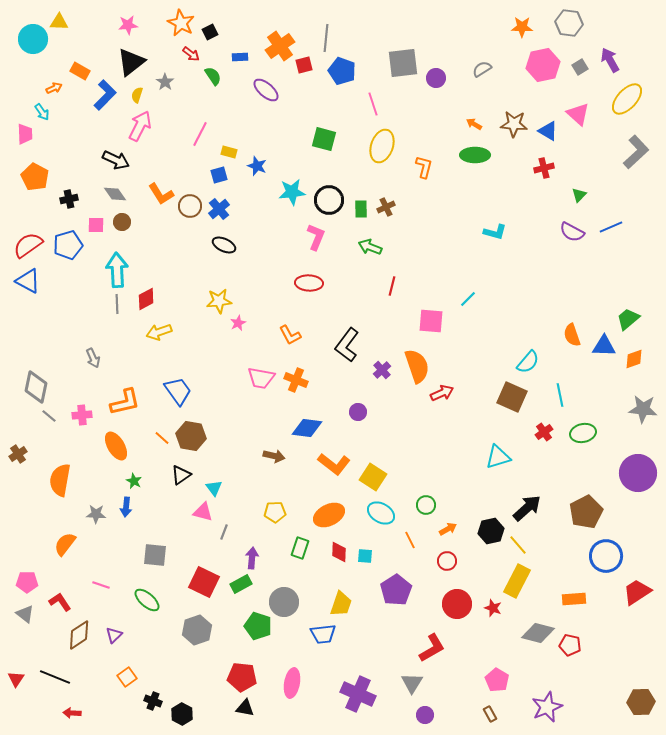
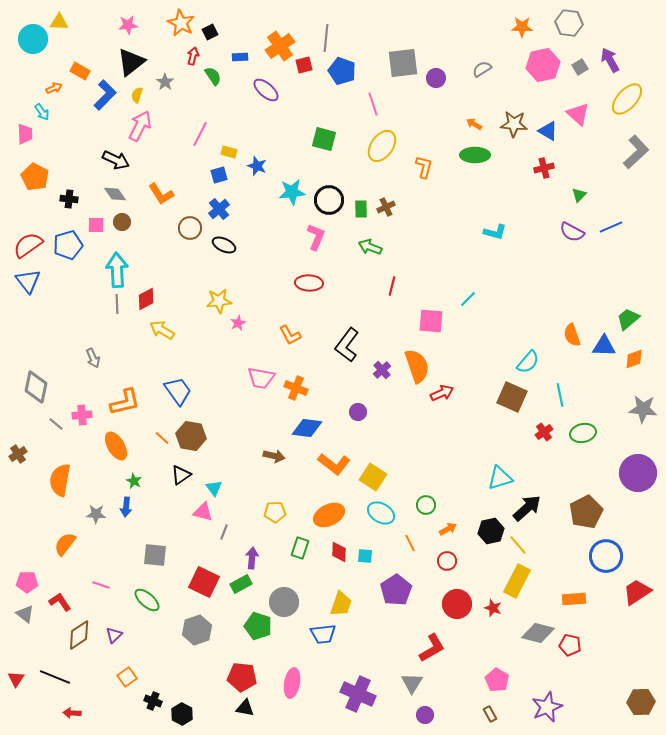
red arrow at (191, 54): moved 2 px right, 2 px down; rotated 114 degrees counterclockwise
yellow ellipse at (382, 146): rotated 16 degrees clockwise
black cross at (69, 199): rotated 18 degrees clockwise
brown circle at (190, 206): moved 22 px down
blue triangle at (28, 281): rotated 24 degrees clockwise
yellow arrow at (159, 332): moved 3 px right, 2 px up; rotated 50 degrees clockwise
orange cross at (296, 380): moved 8 px down
gray line at (49, 416): moved 7 px right, 8 px down
cyan triangle at (498, 457): moved 2 px right, 21 px down
orange line at (410, 540): moved 3 px down
